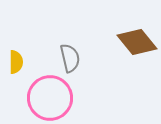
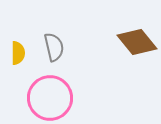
gray semicircle: moved 16 px left, 11 px up
yellow semicircle: moved 2 px right, 9 px up
